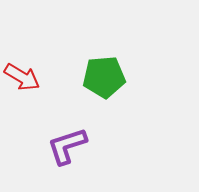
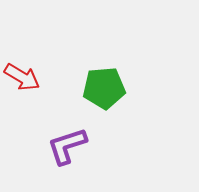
green pentagon: moved 11 px down
